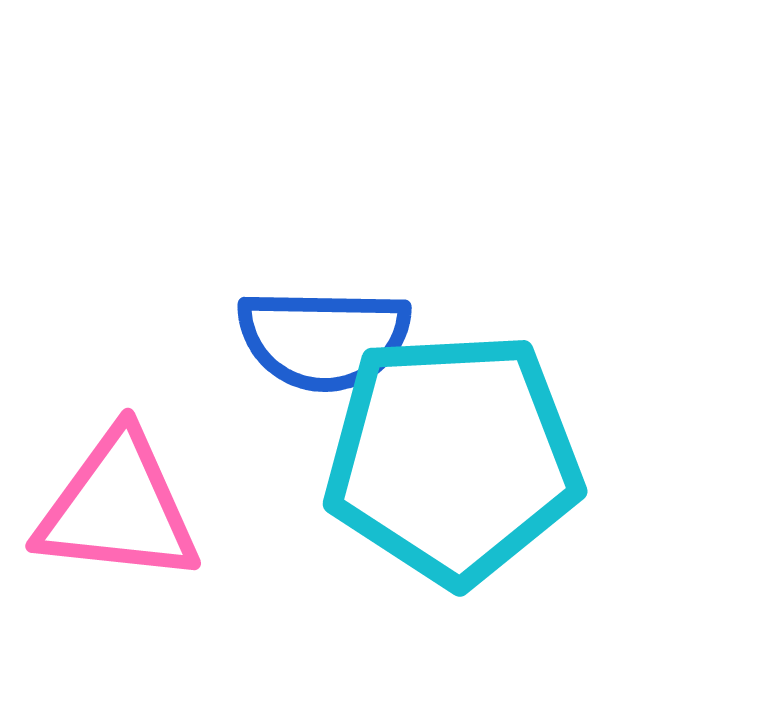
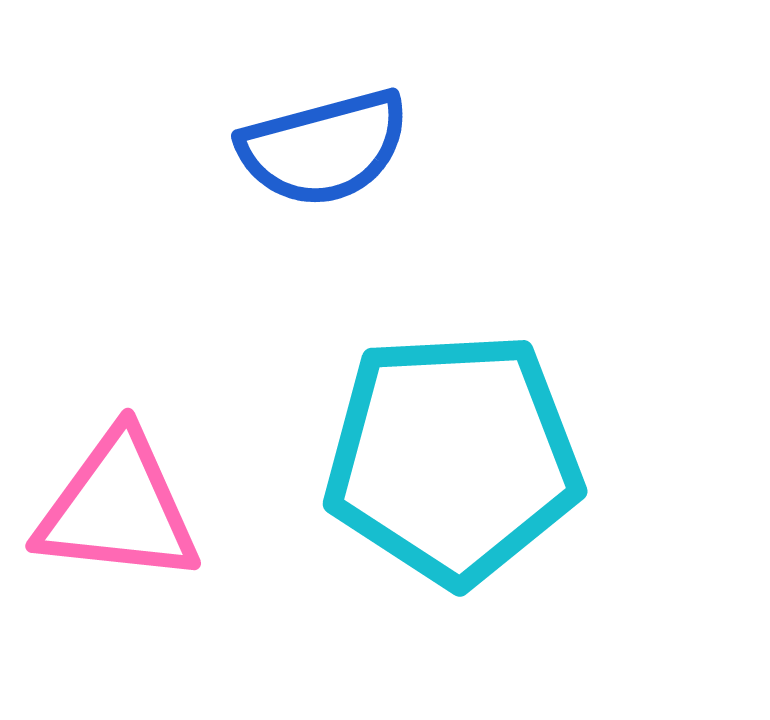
blue semicircle: moved 191 px up; rotated 16 degrees counterclockwise
